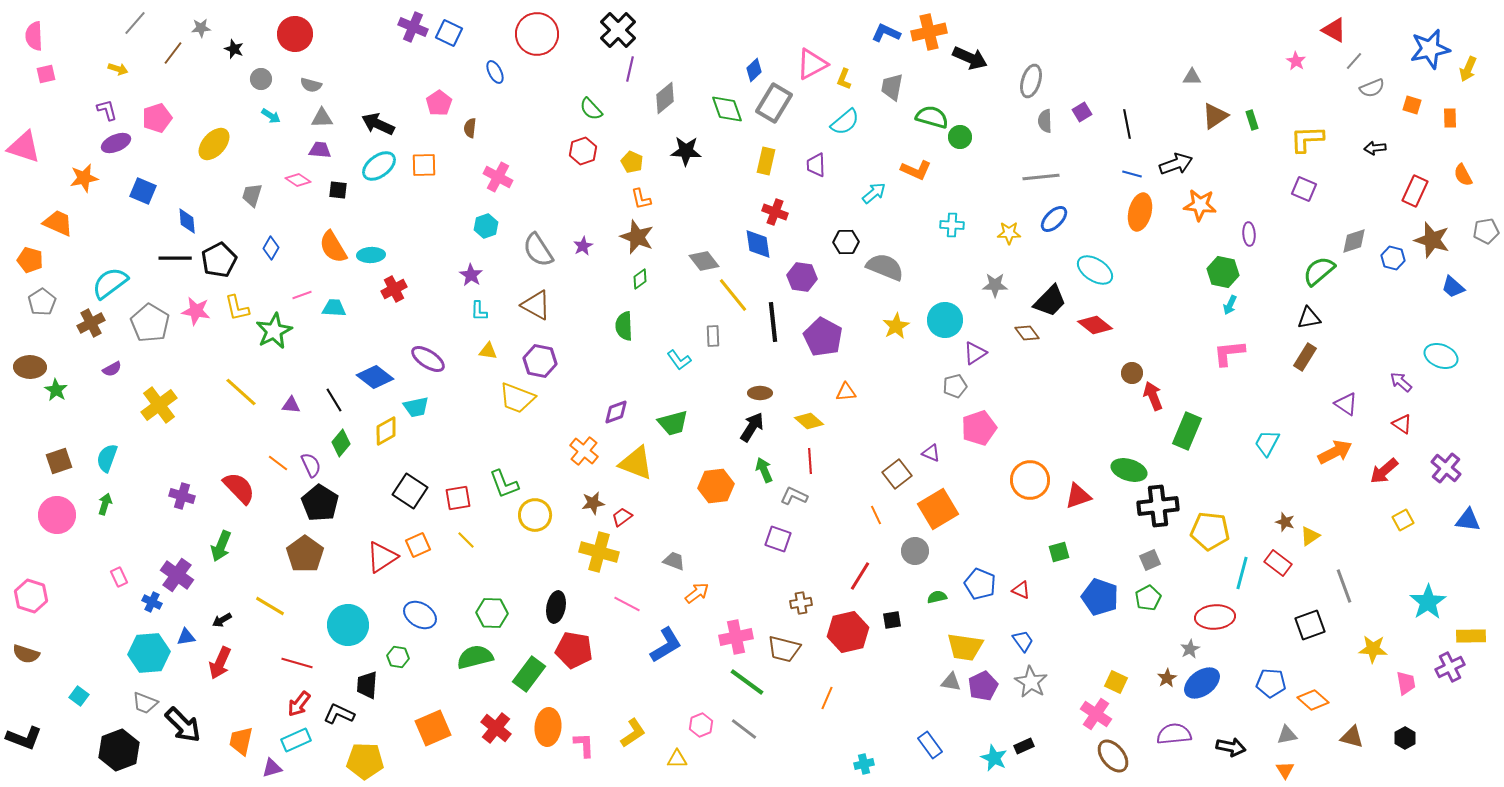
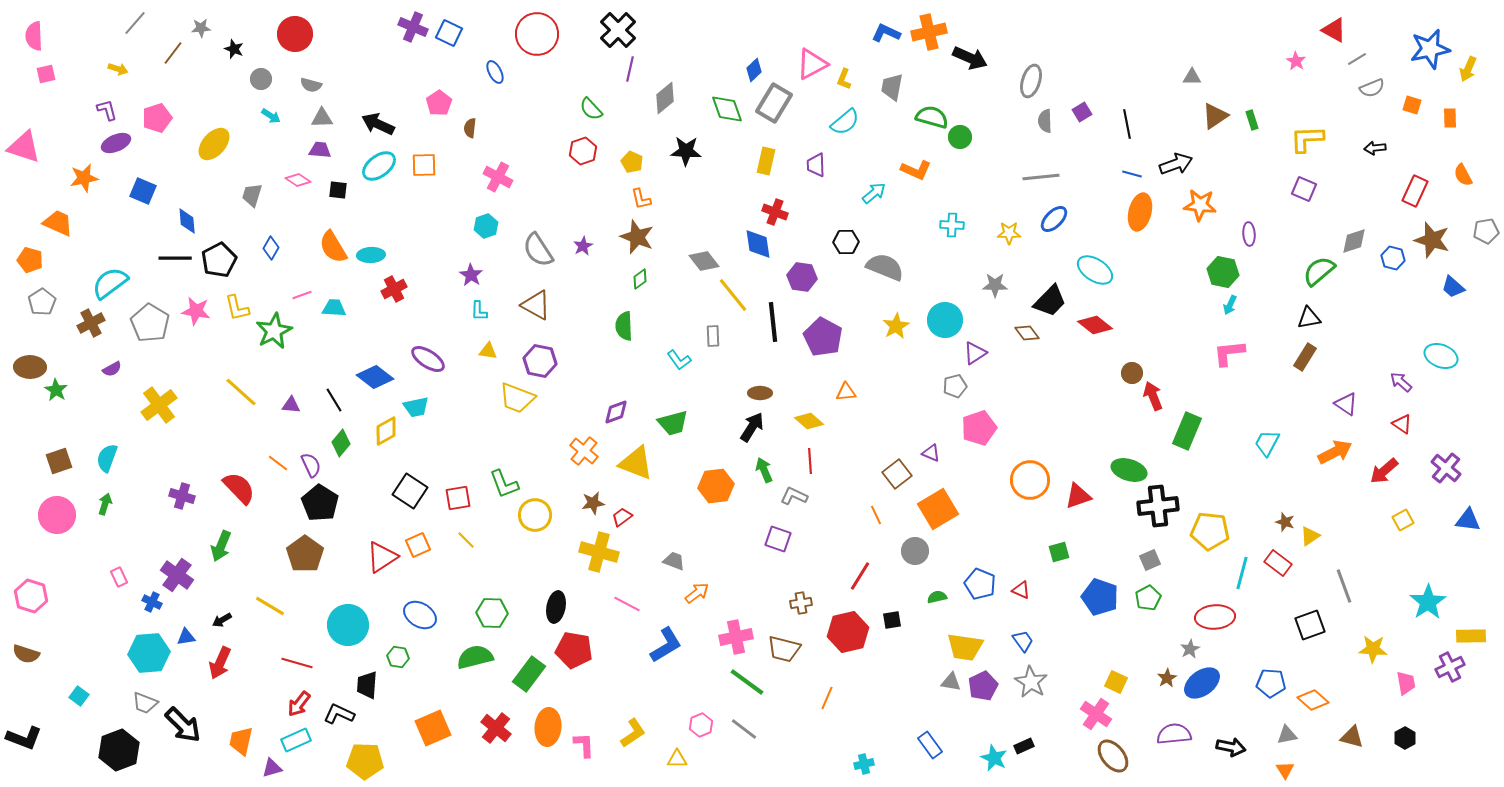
gray line at (1354, 61): moved 3 px right, 2 px up; rotated 18 degrees clockwise
